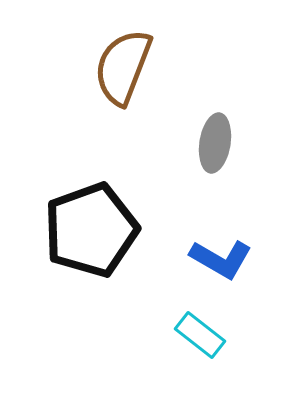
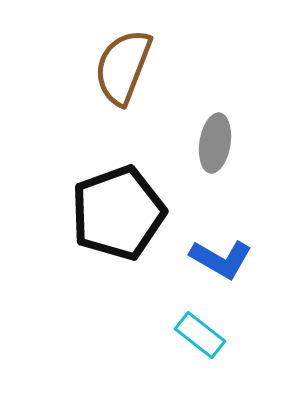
black pentagon: moved 27 px right, 17 px up
